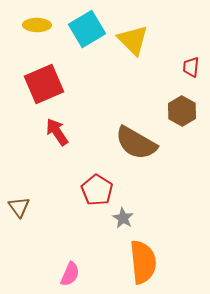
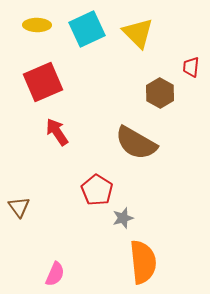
cyan square: rotated 6 degrees clockwise
yellow triangle: moved 5 px right, 7 px up
red square: moved 1 px left, 2 px up
brown hexagon: moved 22 px left, 18 px up
gray star: rotated 25 degrees clockwise
pink semicircle: moved 15 px left
